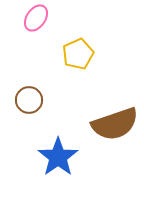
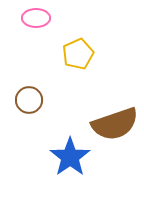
pink ellipse: rotated 56 degrees clockwise
blue star: moved 12 px right
